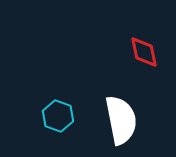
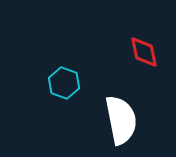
cyan hexagon: moved 6 px right, 33 px up
